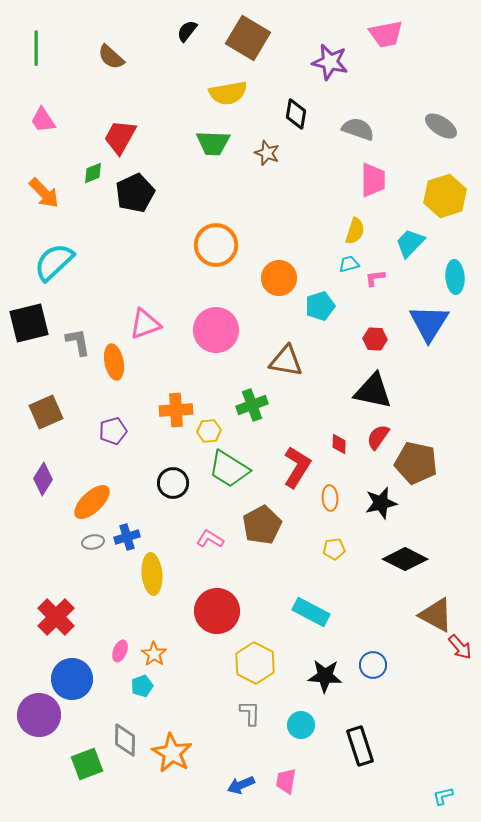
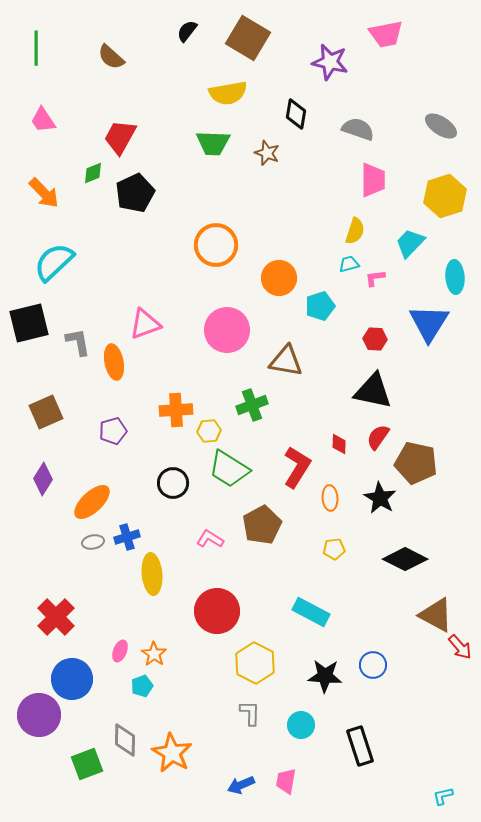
pink circle at (216, 330): moved 11 px right
black star at (381, 503): moved 1 px left, 5 px up; rotated 28 degrees counterclockwise
